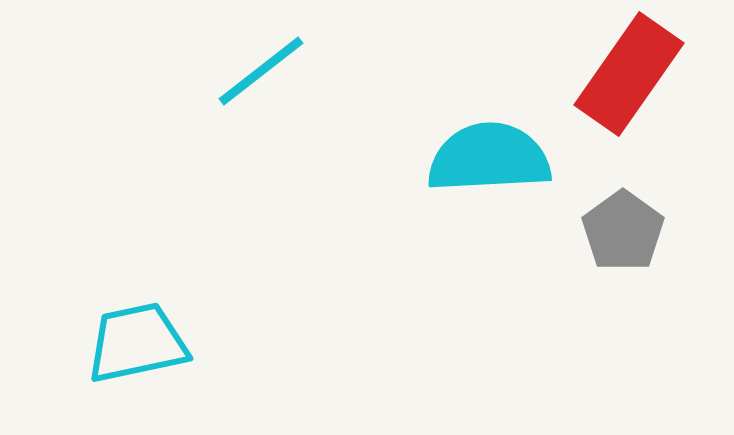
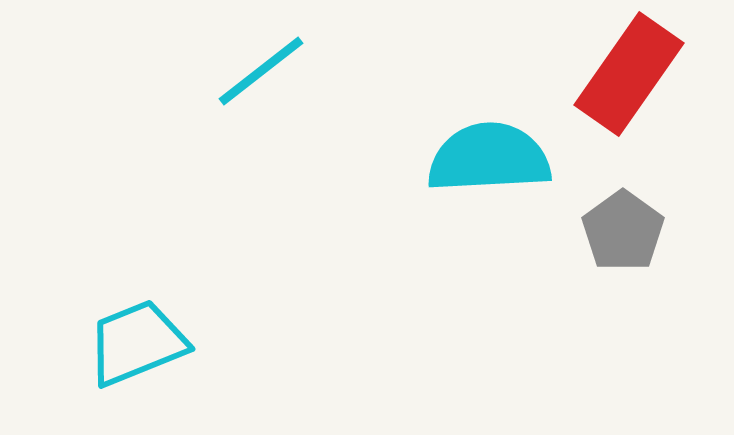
cyan trapezoid: rotated 10 degrees counterclockwise
